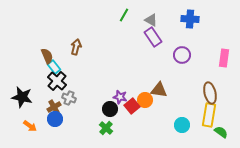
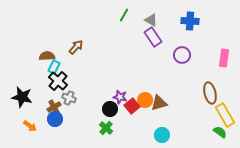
blue cross: moved 2 px down
brown arrow: rotated 28 degrees clockwise
brown semicircle: rotated 70 degrees counterclockwise
cyan rectangle: rotated 64 degrees clockwise
black cross: moved 1 px right
brown triangle: moved 13 px down; rotated 24 degrees counterclockwise
yellow rectangle: moved 16 px right; rotated 40 degrees counterclockwise
cyan circle: moved 20 px left, 10 px down
green semicircle: moved 1 px left
